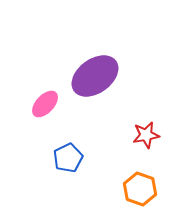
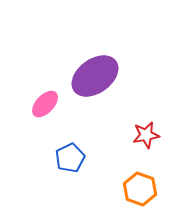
blue pentagon: moved 2 px right
